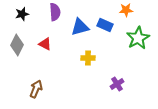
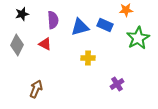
purple semicircle: moved 2 px left, 8 px down
